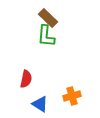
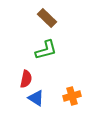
brown rectangle: moved 1 px left
green L-shape: moved 14 px down; rotated 110 degrees counterclockwise
blue triangle: moved 4 px left, 6 px up
